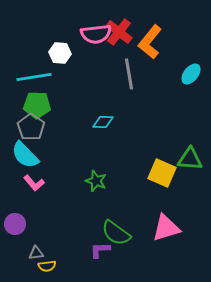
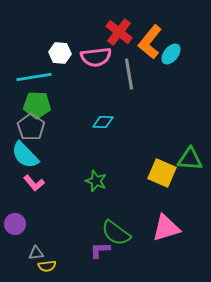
pink semicircle: moved 23 px down
cyan ellipse: moved 20 px left, 20 px up
